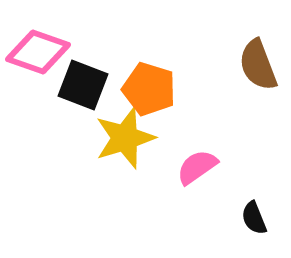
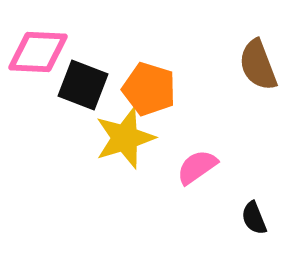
pink diamond: rotated 16 degrees counterclockwise
